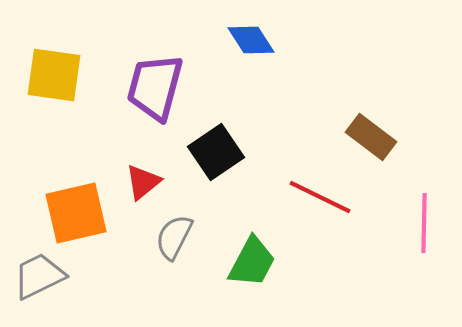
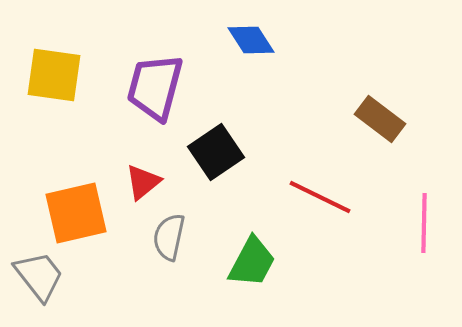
brown rectangle: moved 9 px right, 18 px up
gray semicircle: moved 5 px left; rotated 15 degrees counterclockwise
gray trapezoid: rotated 78 degrees clockwise
